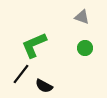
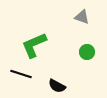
green circle: moved 2 px right, 4 px down
black line: rotated 70 degrees clockwise
black semicircle: moved 13 px right
